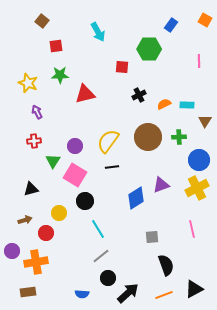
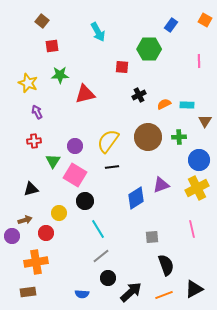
red square at (56, 46): moved 4 px left
purple circle at (12, 251): moved 15 px up
black arrow at (128, 293): moved 3 px right, 1 px up
